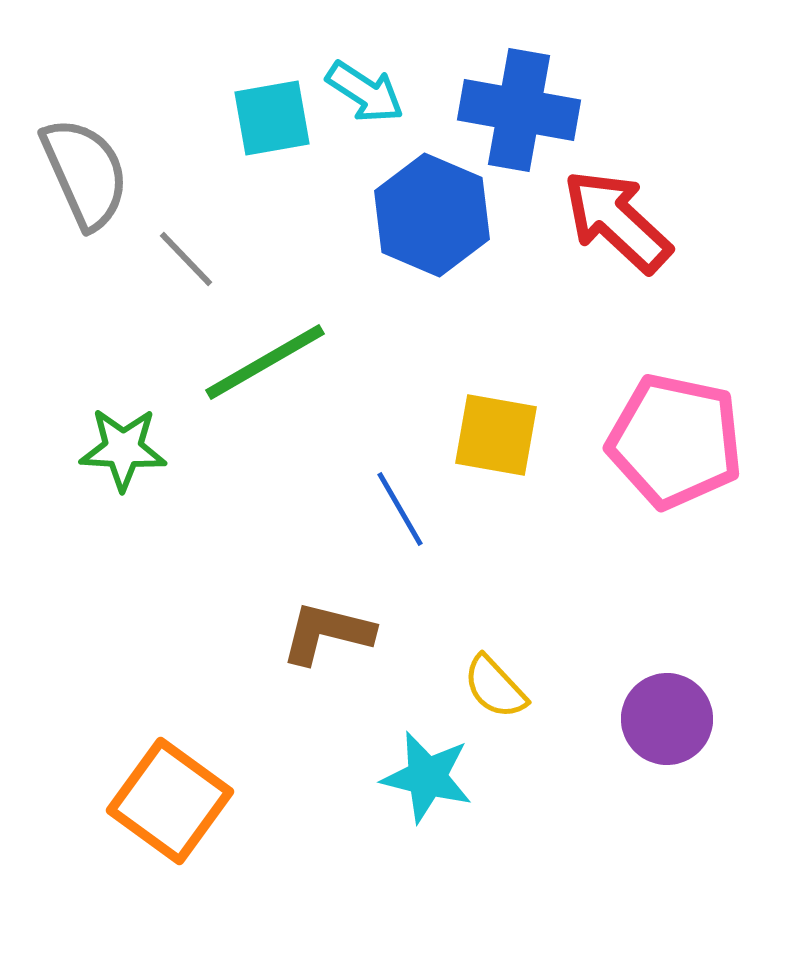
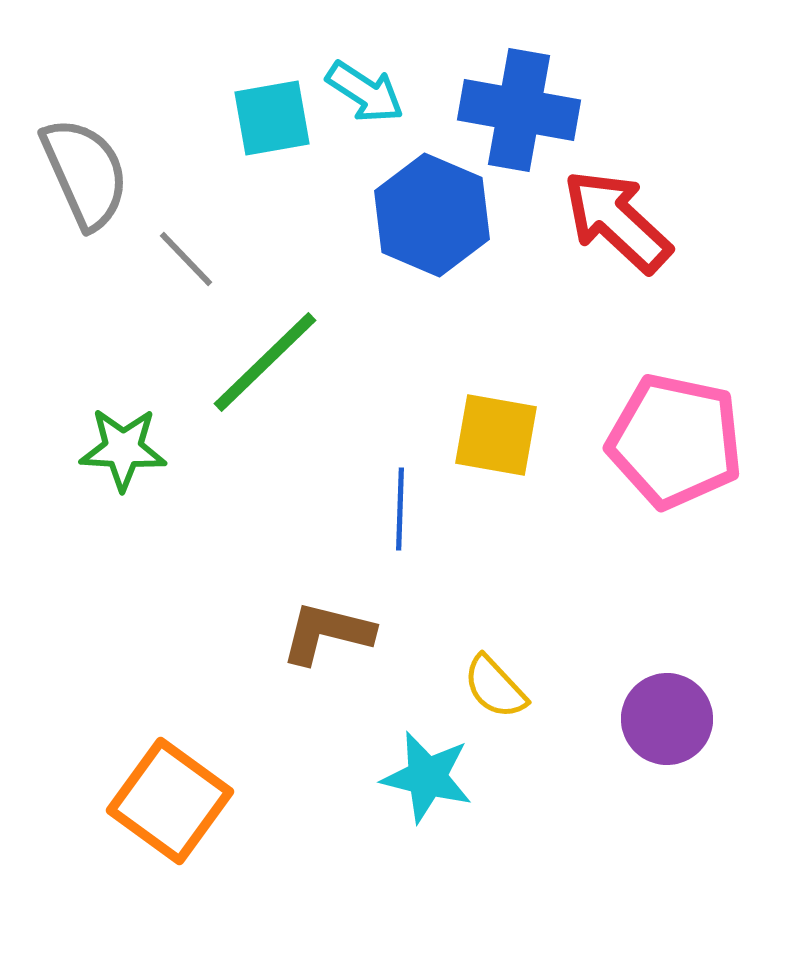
green line: rotated 14 degrees counterclockwise
blue line: rotated 32 degrees clockwise
